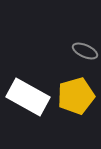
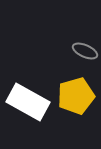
white rectangle: moved 5 px down
